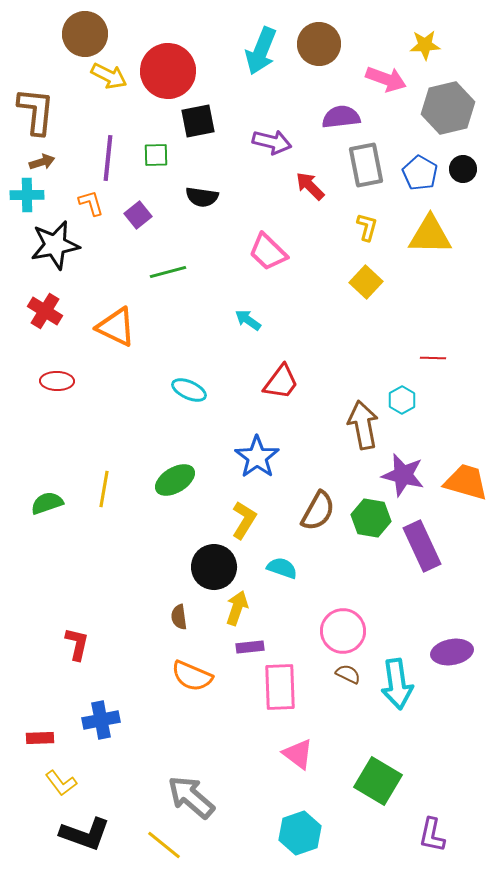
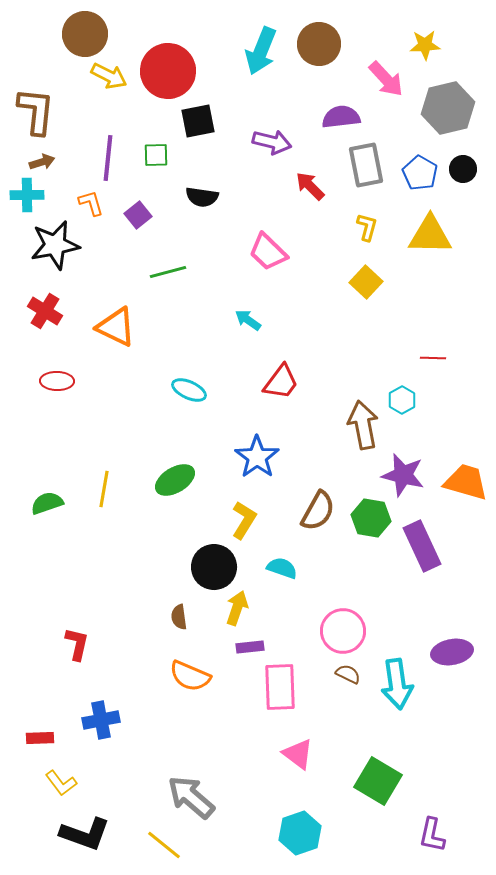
pink arrow at (386, 79): rotated 27 degrees clockwise
orange semicircle at (192, 676): moved 2 px left
